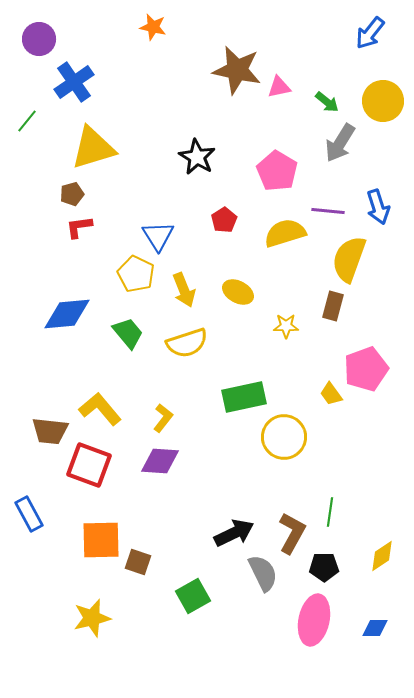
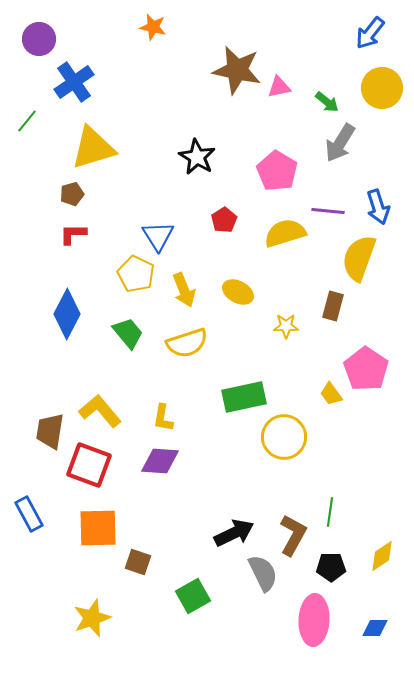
yellow circle at (383, 101): moved 1 px left, 13 px up
red L-shape at (79, 227): moved 6 px left, 7 px down; rotated 8 degrees clockwise
yellow semicircle at (349, 259): moved 10 px right, 1 px up
blue diamond at (67, 314): rotated 57 degrees counterclockwise
pink pentagon at (366, 369): rotated 18 degrees counterclockwise
yellow L-shape at (100, 409): moved 2 px down
yellow L-shape at (163, 418): rotated 152 degrees clockwise
brown trapezoid at (50, 431): rotated 93 degrees clockwise
brown L-shape at (292, 533): moved 1 px right, 2 px down
orange square at (101, 540): moved 3 px left, 12 px up
black pentagon at (324, 567): moved 7 px right
yellow star at (92, 618): rotated 6 degrees counterclockwise
pink ellipse at (314, 620): rotated 9 degrees counterclockwise
